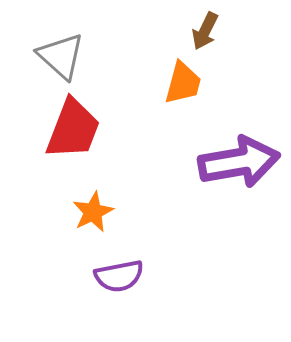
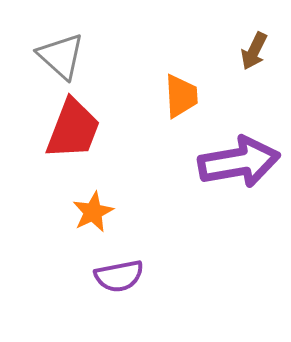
brown arrow: moved 49 px right, 20 px down
orange trapezoid: moved 2 px left, 13 px down; rotated 18 degrees counterclockwise
